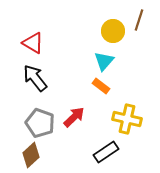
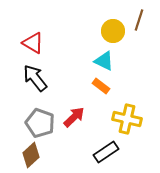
cyan triangle: rotated 45 degrees counterclockwise
